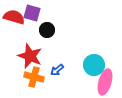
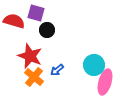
purple square: moved 4 px right
red semicircle: moved 4 px down
orange cross: rotated 24 degrees clockwise
